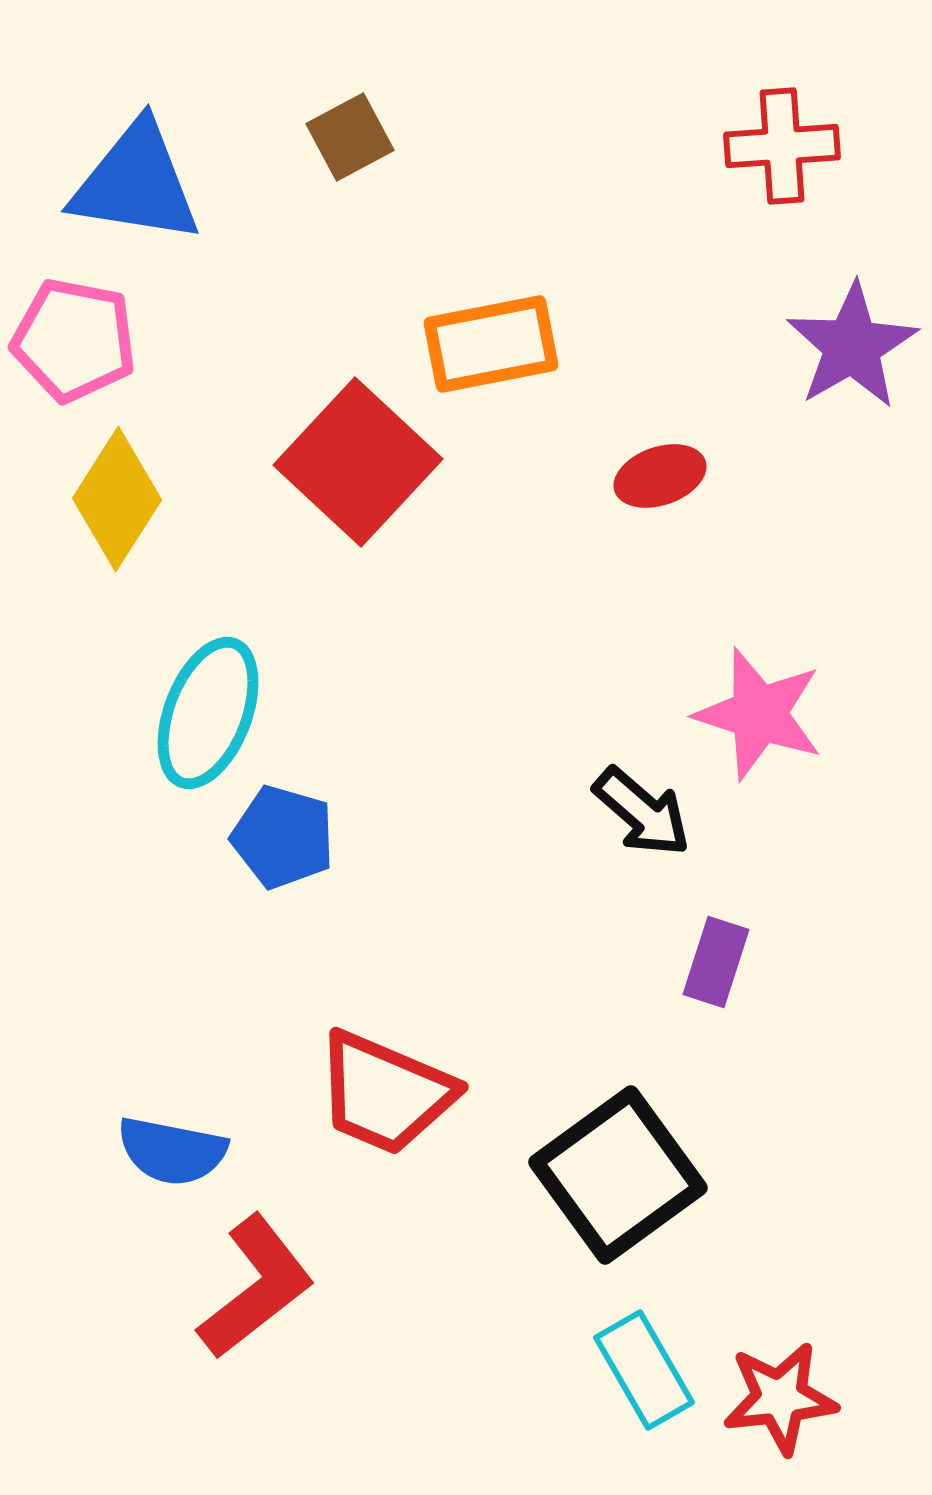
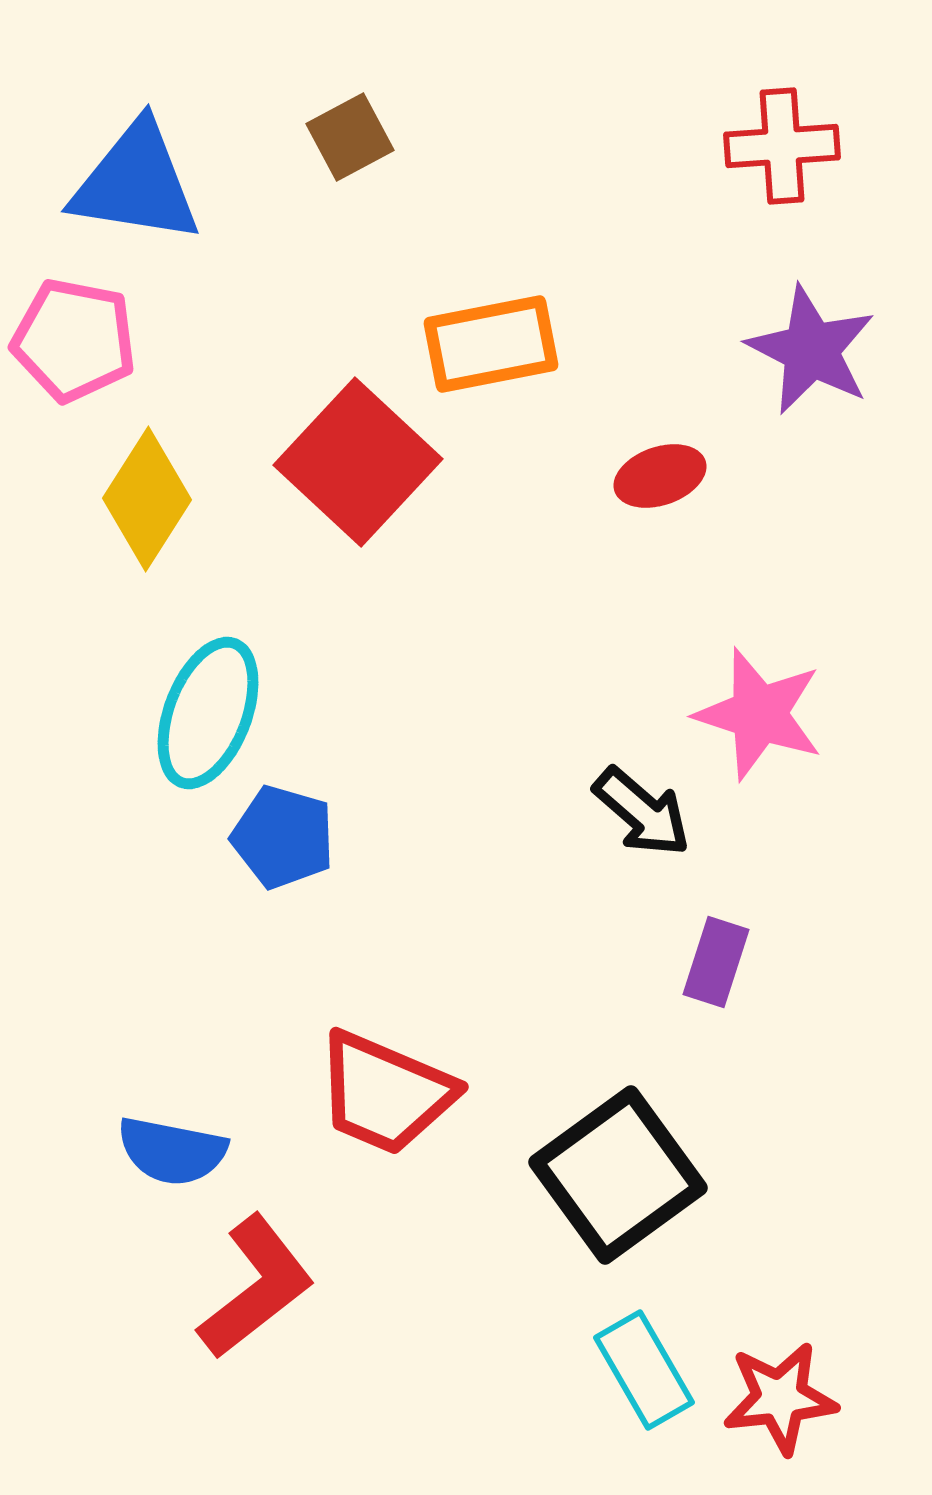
purple star: moved 41 px left, 4 px down; rotated 15 degrees counterclockwise
yellow diamond: moved 30 px right
